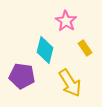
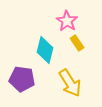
pink star: moved 1 px right
yellow rectangle: moved 8 px left, 5 px up
purple pentagon: moved 3 px down
